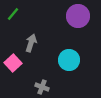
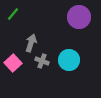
purple circle: moved 1 px right, 1 px down
gray cross: moved 26 px up
